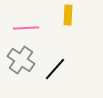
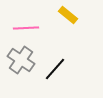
yellow rectangle: rotated 54 degrees counterclockwise
